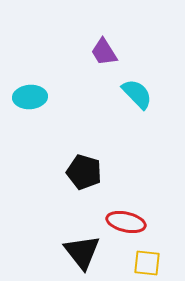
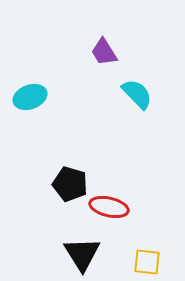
cyan ellipse: rotated 16 degrees counterclockwise
black pentagon: moved 14 px left, 12 px down
red ellipse: moved 17 px left, 15 px up
black triangle: moved 2 px down; rotated 6 degrees clockwise
yellow square: moved 1 px up
